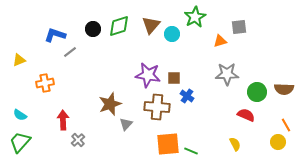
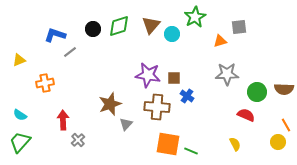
orange square: rotated 15 degrees clockwise
